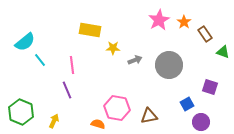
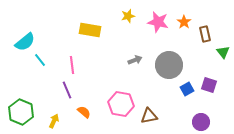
pink star: moved 1 px left, 2 px down; rotated 30 degrees counterclockwise
brown rectangle: rotated 21 degrees clockwise
yellow star: moved 15 px right, 32 px up; rotated 16 degrees counterclockwise
green triangle: rotated 32 degrees clockwise
purple square: moved 1 px left, 2 px up
blue square: moved 15 px up
pink hexagon: moved 4 px right, 4 px up
orange semicircle: moved 14 px left, 12 px up; rotated 24 degrees clockwise
